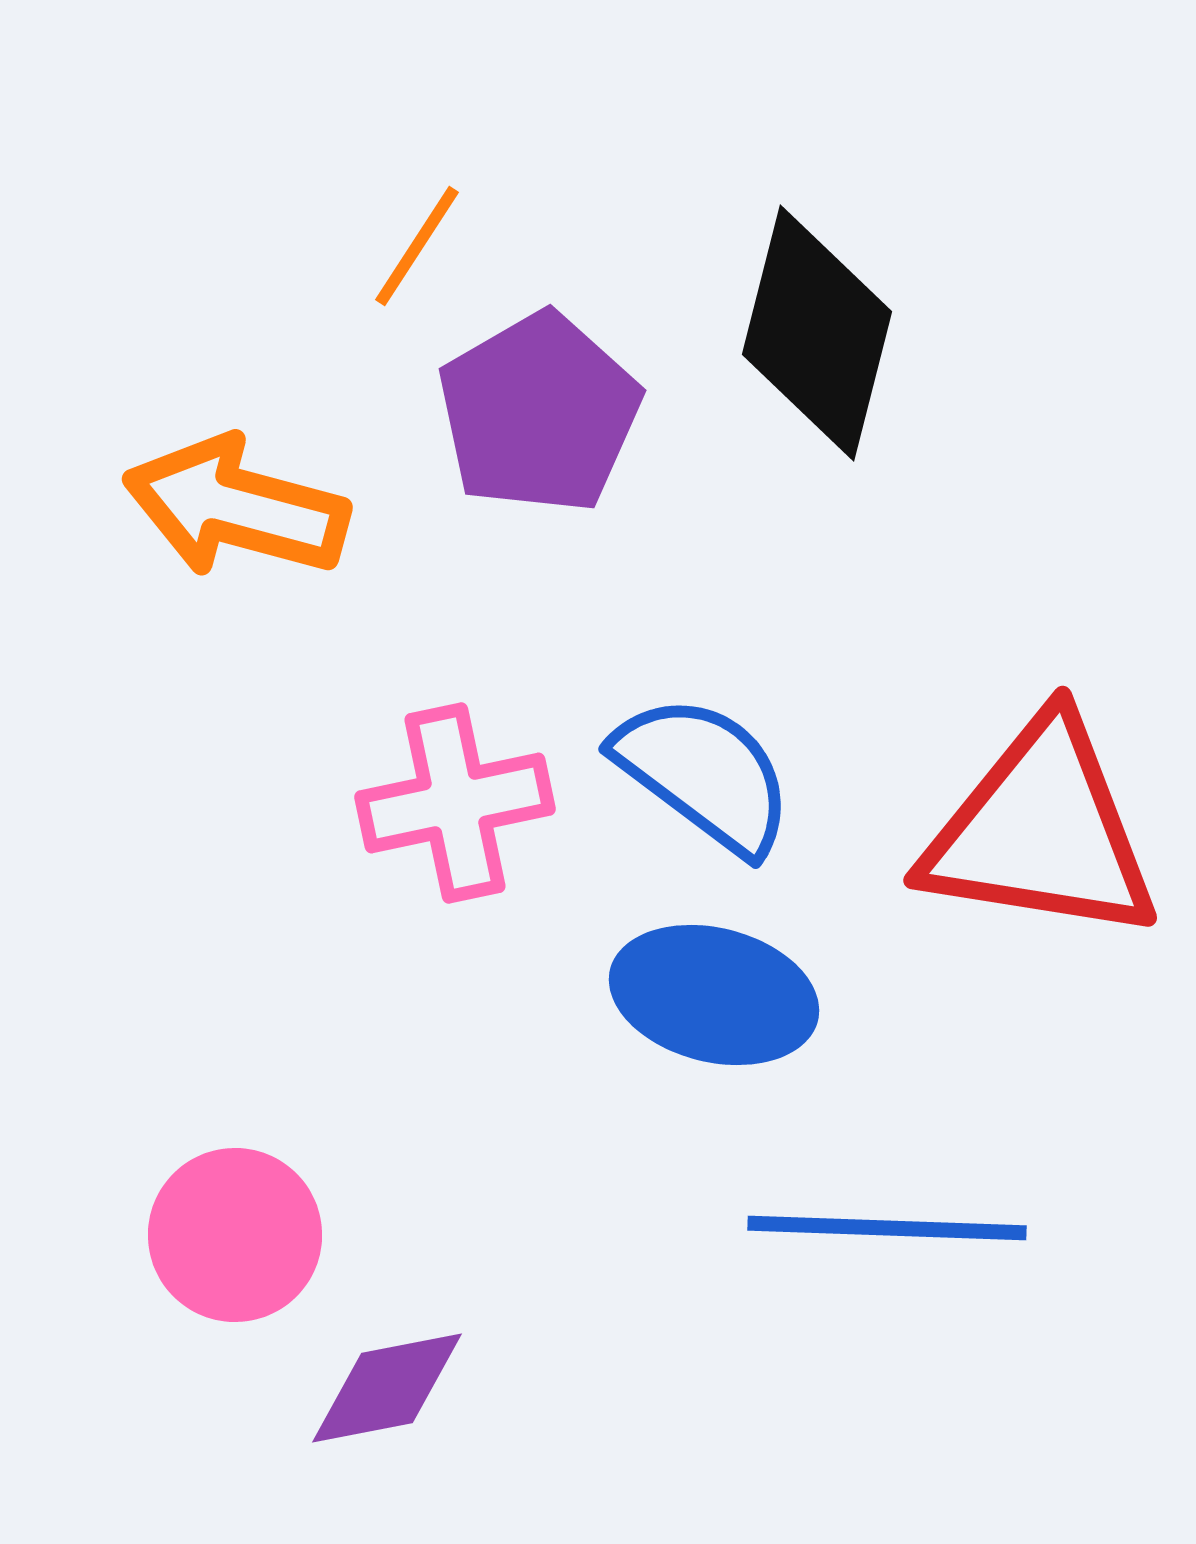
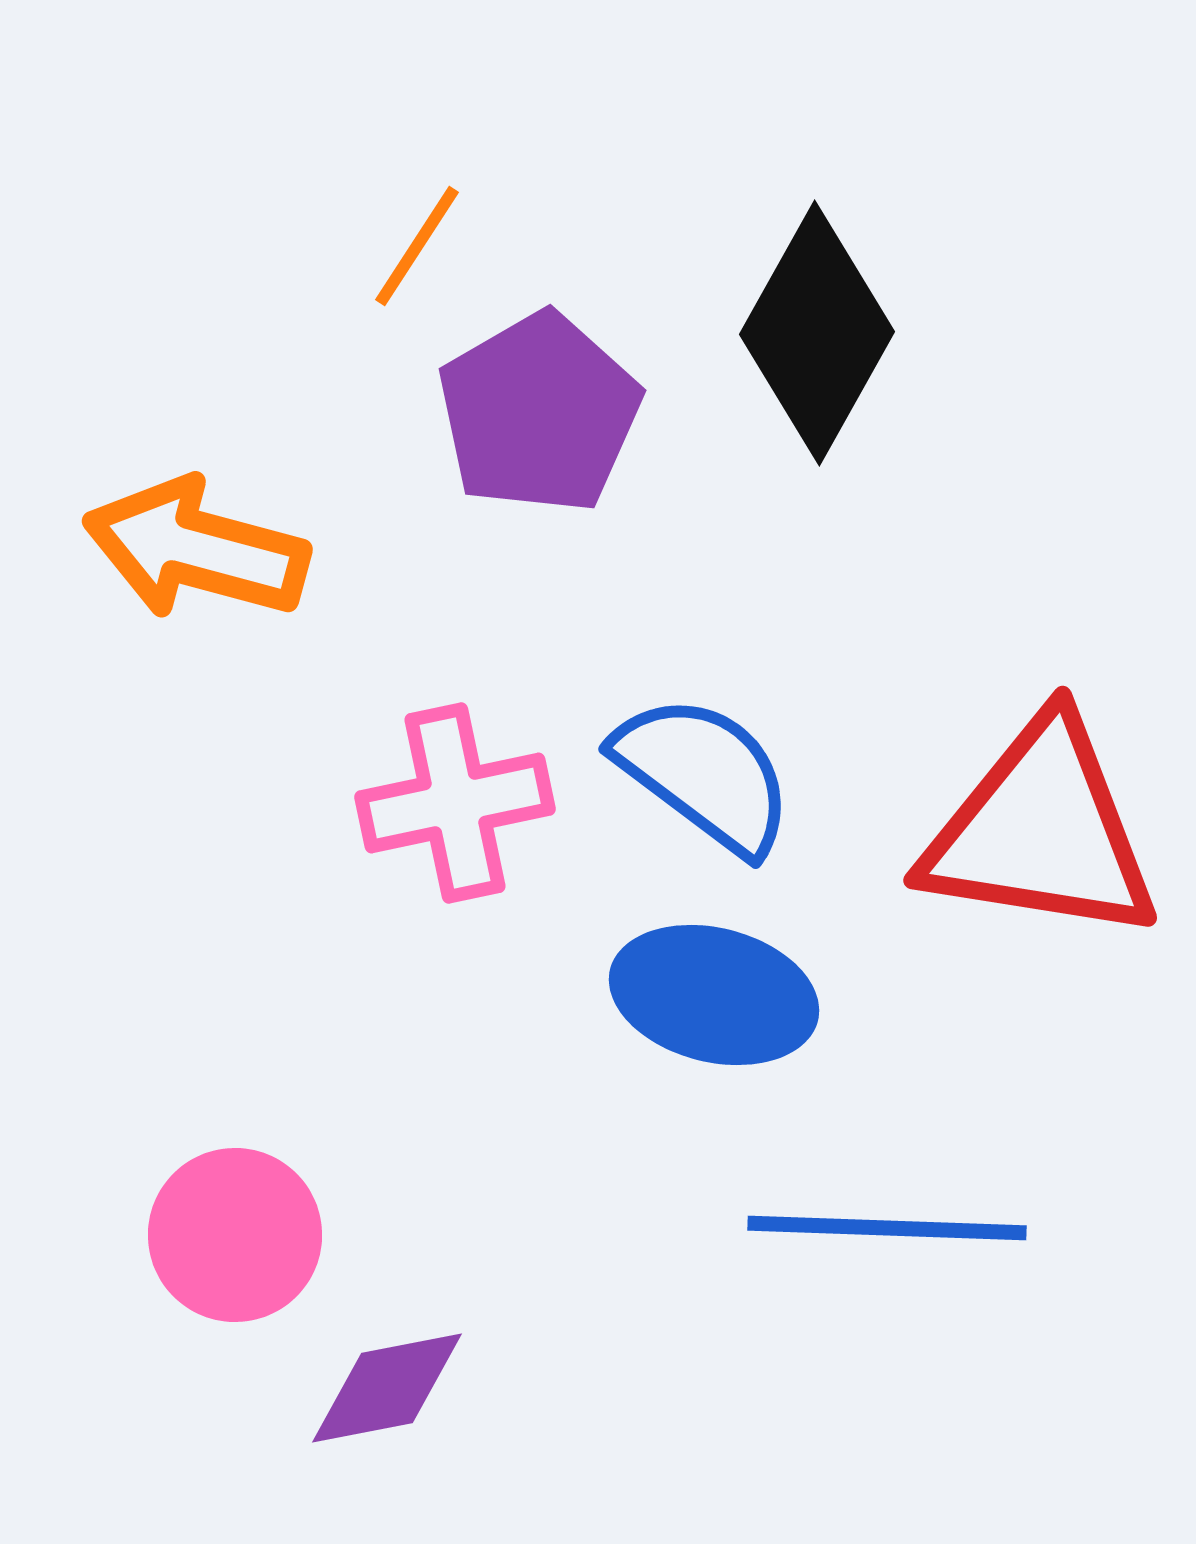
black diamond: rotated 15 degrees clockwise
orange arrow: moved 40 px left, 42 px down
